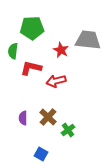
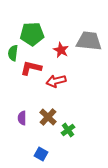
green pentagon: moved 6 px down
gray trapezoid: moved 1 px right, 1 px down
green semicircle: moved 2 px down
purple semicircle: moved 1 px left
